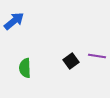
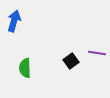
blue arrow: rotated 35 degrees counterclockwise
purple line: moved 3 px up
